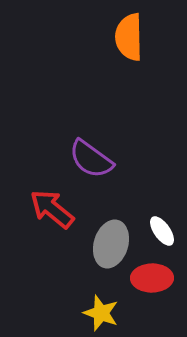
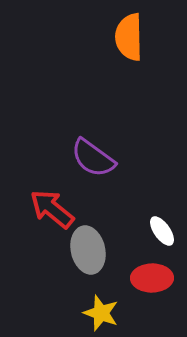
purple semicircle: moved 2 px right, 1 px up
gray ellipse: moved 23 px left, 6 px down; rotated 30 degrees counterclockwise
